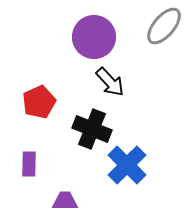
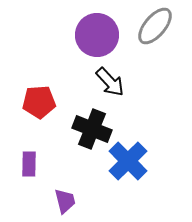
gray ellipse: moved 9 px left
purple circle: moved 3 px right, 2 px up
red pentagon: rotated 20 degrees clockwise
blue cross: moved 1 px right, 4 px up
purple trapezoid: rotated 76 degrees clockwise
